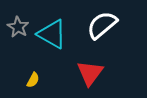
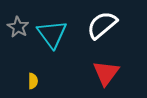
cyan triangle: rotated 24 degrees clockwise
red triangle: moved 16 px right
yellow semicircle: moved 1 px down; rotated 28 degrees counterclockwise
